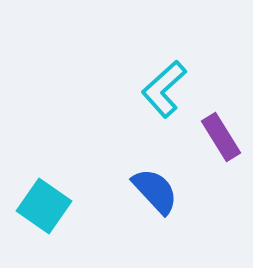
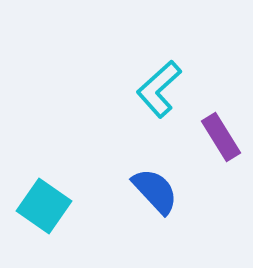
cyan L-shape: moved 5 px left
